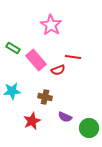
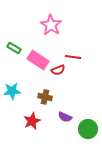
green rectangle: moved 1 px right
pink rectangle: moved 2 px right; rotated 15 degrees counterclockwise
green circle: moved 1 px left, 1 px down
